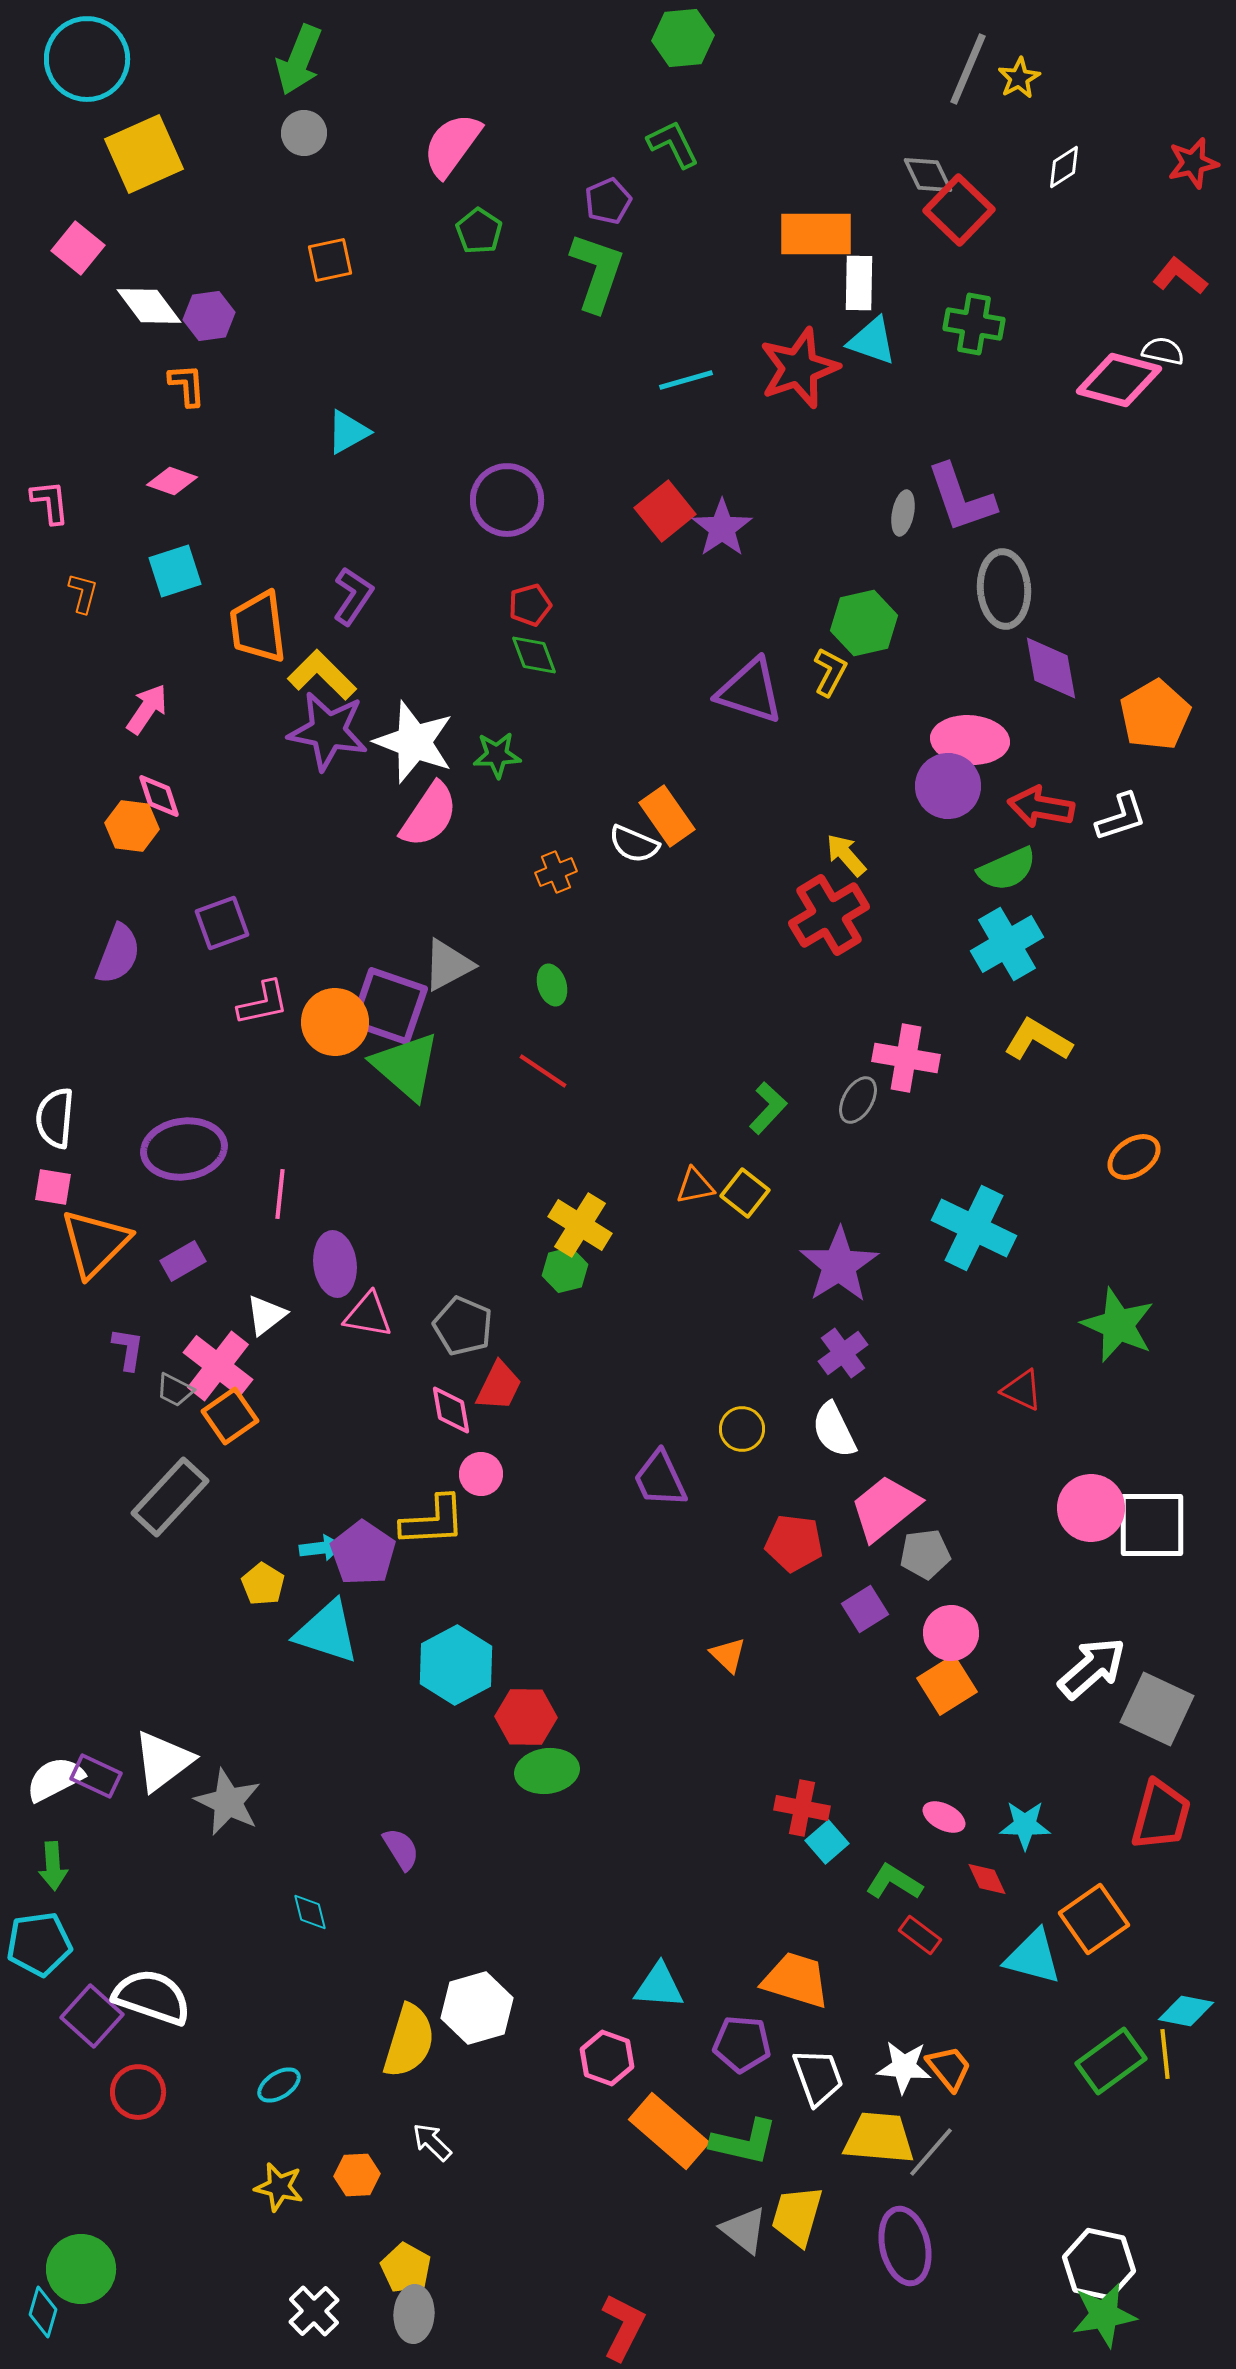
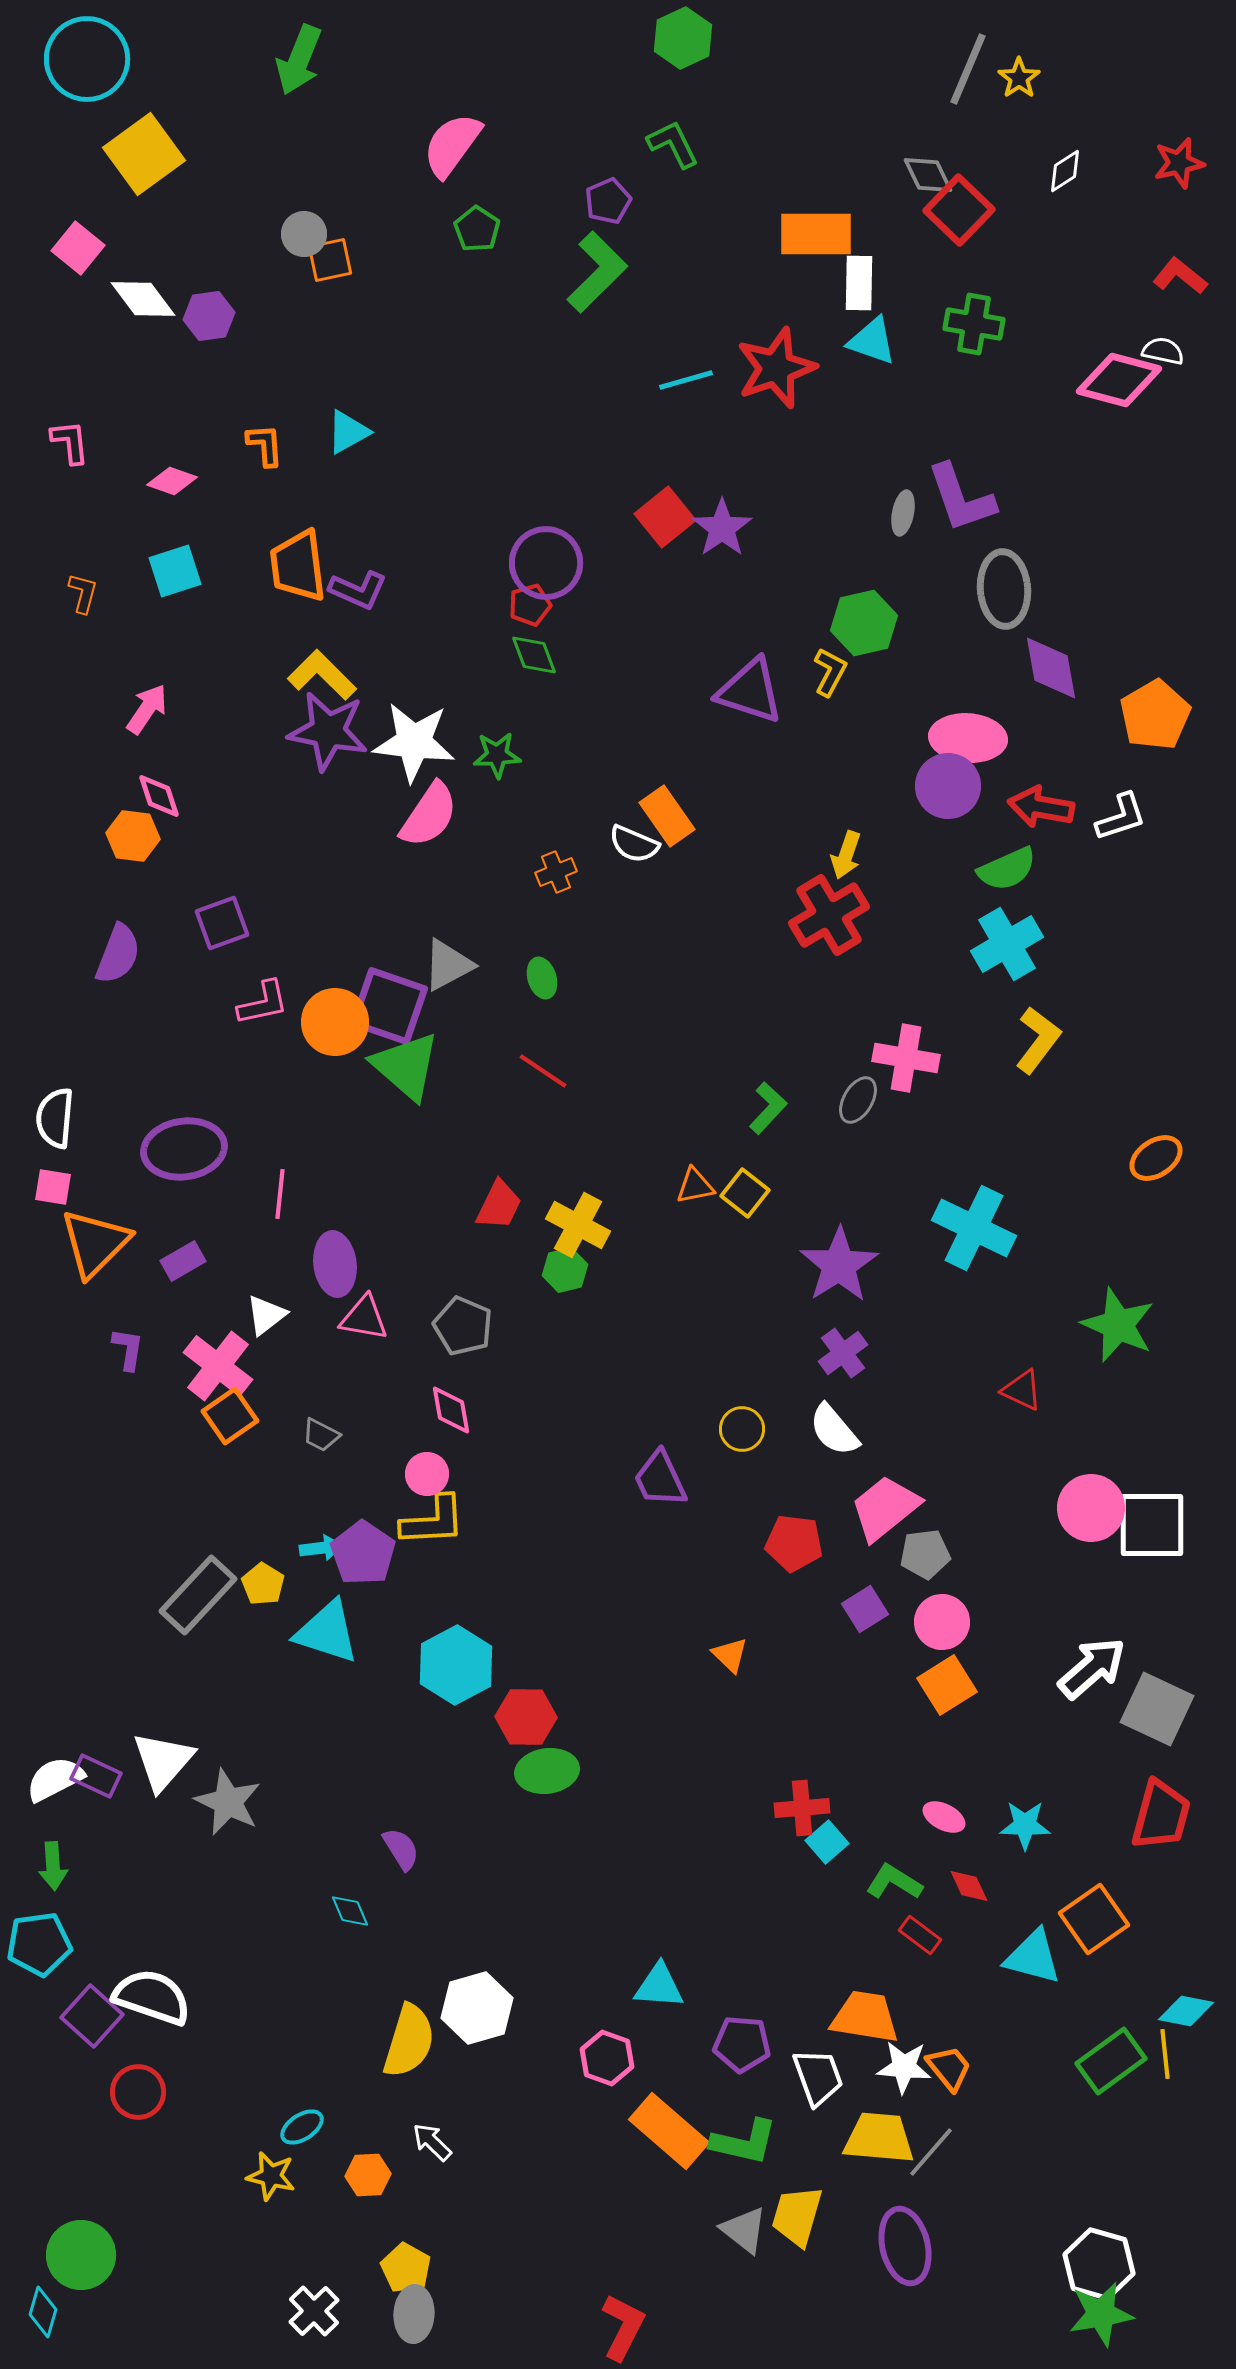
green hexagon at (683, 38): rotated 20 degrees counterclockwise
yellow star at (1019, 78): rotated 6 degrees counterclockwise
gray circle at (304, 133): moved 101 px down
yellow square at (144, 154): rotated 12 degrees counterclockwise
red star at (1193, 163): moved 14 px left
white diamond at (1064, 167): moved 1 px right, 4 px down
green pentagon at (479, 231): moved 2 px left, 2 px up
green L-shape at (597, 272): rotated 26 degrees clockwise
white diamond at (149, 306): moved 6 px left, 7 px up
red star at (799, 368): moved 23 px left
orange L-shape at (187, 385): moved 78 px right, 60 px down
purple circle at (507, 500): moved 39 px right, 63 px down
pink L-shape at (50, 502): moved 20 px right, 60 px up
red square at (665, 511): moved 6 px down
purple L-shape at (353, 596): moved 5 px right, 6 px up; rotated 80 degrees clockwise
orange trapezoid at (258, 627): moved 40 px right, 61 px up
pink ellipse at (970, 740): moved 2 px left, 2 px up
white star at (414, 742): rotated 14 degrees counterclockwise
orange hexagon at (132, 826): moved 1 px right, 10 px down
yellow arrow at (846, 855): rotated 120 degrees counterclockwise
green ellipse at (552, 985): moved 10 px left, 7 px up
yellow L-shape at (1038, 1040): rotated 96 degrees clockwise
orange ellipse at (1134, 1157): moved 22 px right, 1 px down
yellow cross at (580, 1225): moved 2 px left; rotated 4 degrees counterclockwise
pink triangle at (368, 1315): moved 4 px left, 3 px down
red trapezoid at (499, 1386): moved 181 px up
gray trapezoid at (175, 1390): moved 146 px right, 45 px down
white semicircle at (834, 1430): rotated 14 degrees counterclockwise
pink circle at (481, 1474): moved 54 px left
gray rectangle at (170, 1497): moved 28 px right, 98 px down
pink circle at (951, 1633): moved 9 px left, 11 px up
orange triangle at (728, 1655): moved 2 px right
white triangle at (163, 1761): rotated 12 degrees counterclockwise
red cross at (802, 1808): rotated 16 degrees counterclockwise
red diamond at (987, 1879): moved 18 px left, 7 px down
cyan diamond at (310, 1912): moved 40 px right, 1 px up; rotated 9 degrees counterclockwise
orange trapezoid at (796, 1980): moved 69 px right, 37 px down; rotated 8 degrees counterclockwise
cyan ellipse at (279, 2085): moved 23 px right, 42 px down
orange hexagon at (357, 2175): moved 11 px right
yellow star at (279, 2187): moved 8 px left, 11 px up
white hexagon at (1099, 2264): rotated 4 degrees clockwise
green circle at (81, 2269): moved 14 px up
green star at (1104, 2315): moved 3 px left, 1 px up
